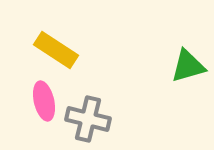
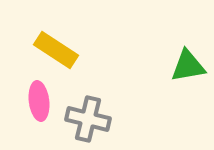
green triangle: rotated 6 degrees clockwise
pink ellipse: moved 5 px left; rotated 6 degrees clockwise
